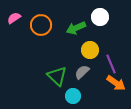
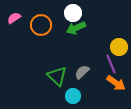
white circle: moved 27 px left, 4 px up
yellow circle: moved 29 px right, 3 px up
